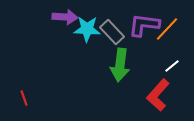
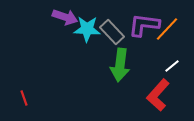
purple arrow: rotated 15 degrees clockwise
